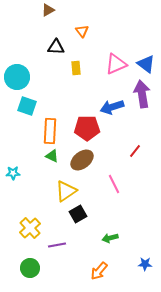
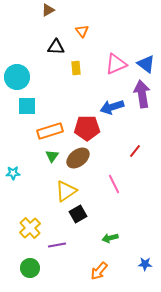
cyan square: rotated 18 degrees counterclockwise
orange rectangle: rotated 70 degrees clockwise
green triangle: rotated 40 degrees clockwise
brown ellipse: moved 4 px left, 2 px up
